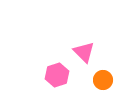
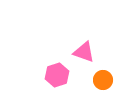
pink triangle: rotated 25 degrees counterclockwise
